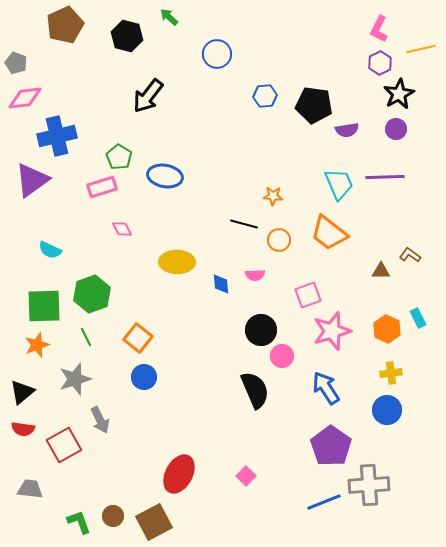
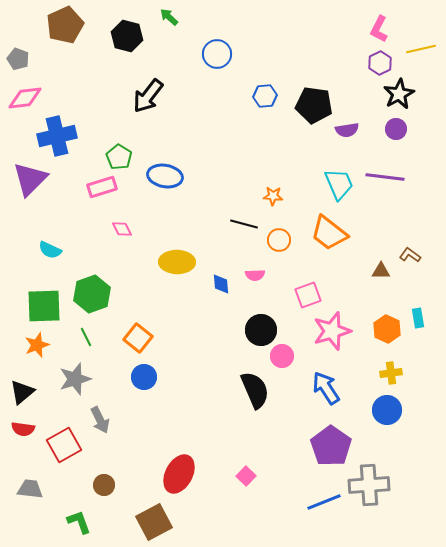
gray pentagon at (16, 63): moved 2 px right, 4 px up
purple line at (385, 177): rotated 9 degrees clockwise
purple triangle at (32, 180): moved 2 px left, 1 px up; rotated 9 degrees counterclockwise
cyan rectangle at (418, 318): rotated 18 degrees clockwise
brown circle at (113, 516): moved 9 px left, 31 px up
